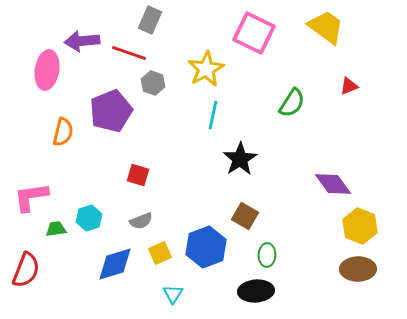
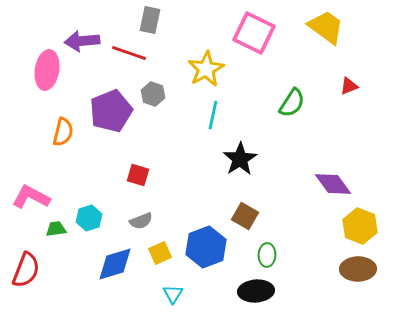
gray rectangle: rotated 12 degrees counterclockwise
gray hexagon: moved 11 px down
pink L-shape: rotated 36 degrees clockwise
